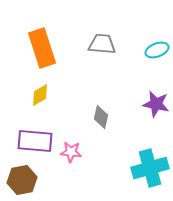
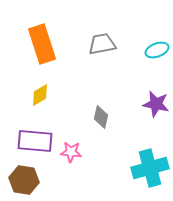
gray trapezoid: rotated 16 degrees counterclockwise
orange rectangle: moved 4 px up
brown hexagon: moved 2 px right; rotated 20 degrees clockwise
